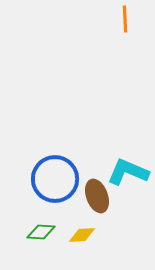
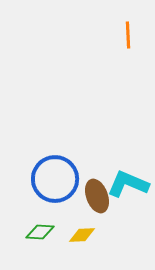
orange line: moved 3 px right, 16 px down
cyan L-shape: moved 12 px down
green diamond: moved 1 px left
